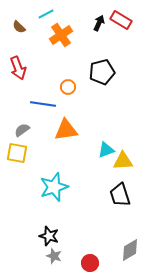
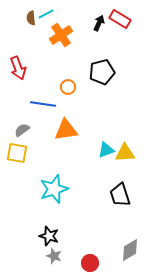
red rectangle: moved 1 px left, 1 px up
brown semicircle: moved 12 px right, 9 px up; rotated 40 degrees clockwise
yellow triangle: moved 2 px right, 8 px up
cyan star: moved 2 px down
